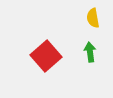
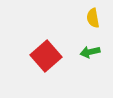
green arrow: rotated 96 degrees counterclockwise
